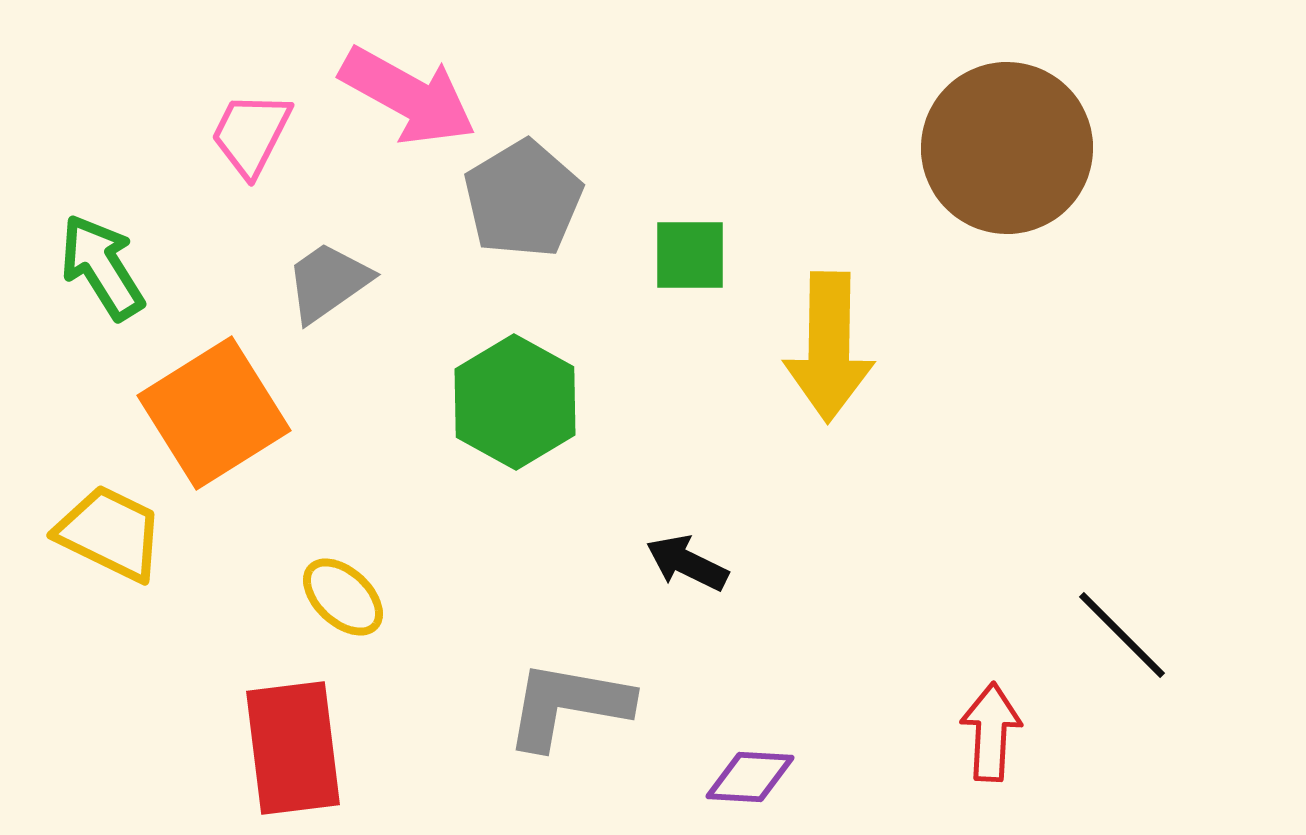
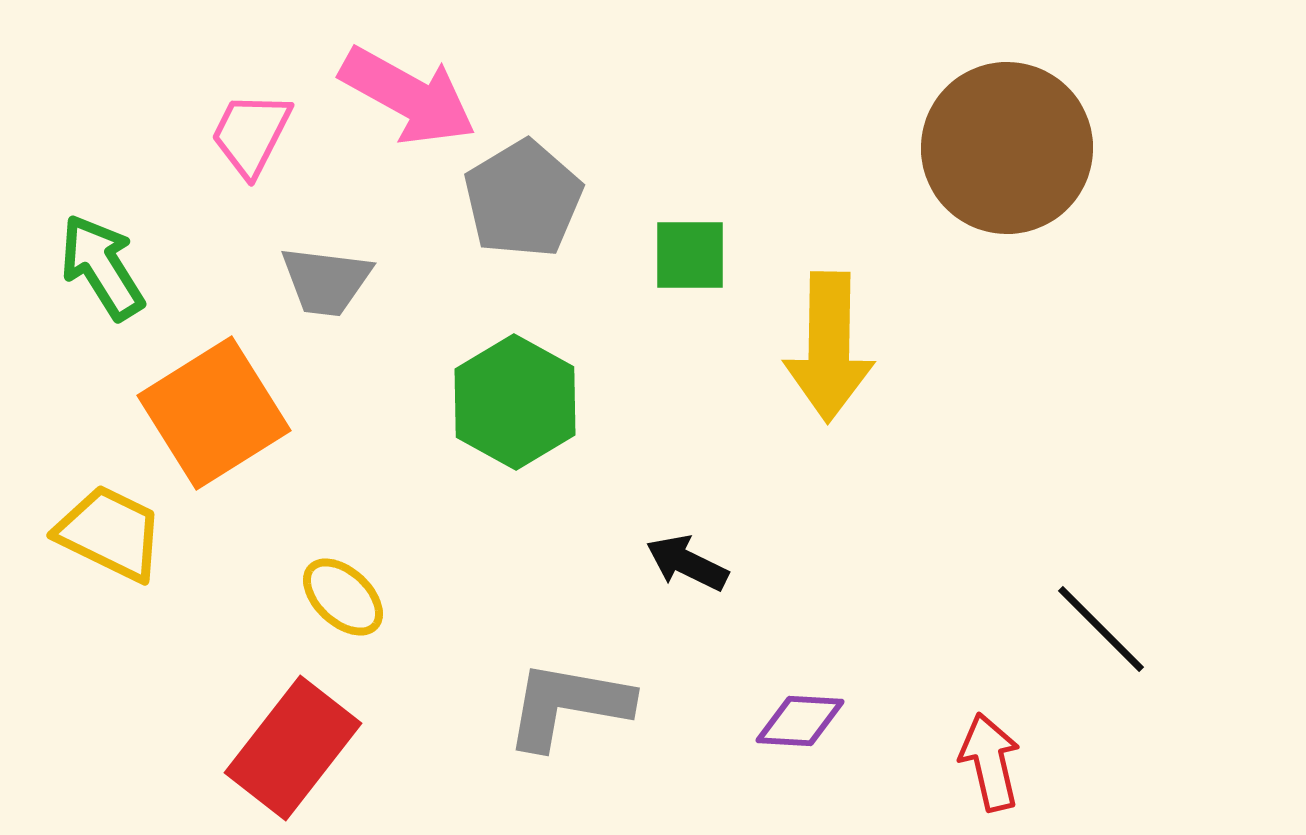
gray trapezoid: moved 2 px left, 1 px up; rotated 138 degrees counterclockwise
black line: moved 21 px left, 6 px up
red arrow: moved 1 px left, 30 px down; rotated 16 degrees counterclockwise
red rectangle: rotated 45 degrees clockwise
purple diamond: moved 50 px right, 56 px up
